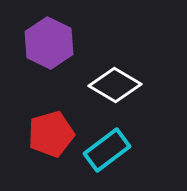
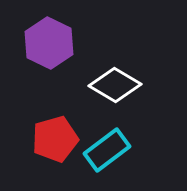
red pentagon: moved 4 px right, 5 px down
